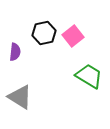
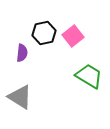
purple semicircle: moved 7 px right, 1 px down
